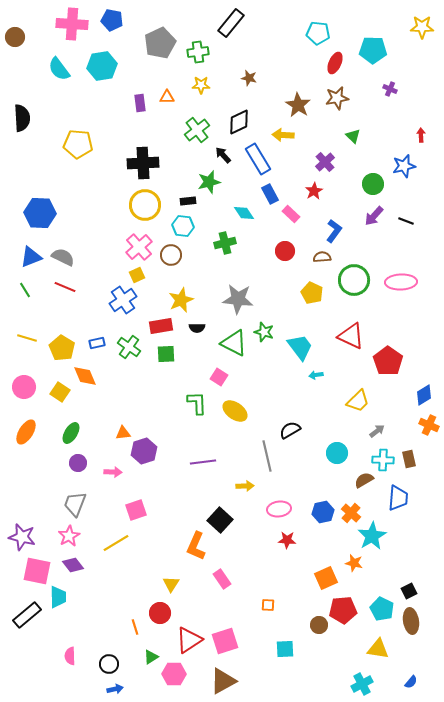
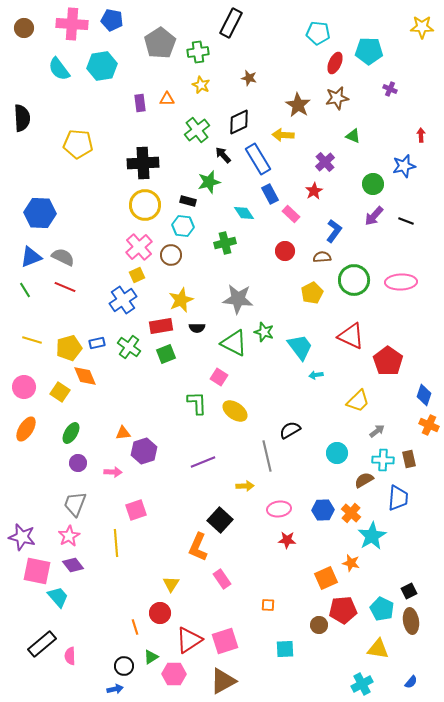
black rectangle at (231, 23): rotated 12 degrees counterclockwise
brown circle at (15, 37): moved 9 px right, 9 px up
gray pentagon at (160, 43): rotated 8 degrees counterclockwise
cyan pentagon at (373, 50): moved 4 px left, 1 px down
yellow star at (201, 85): rotated 24 degrees clockwise
orange triangle at (167, 97): moved 2 px down
green triangle at (353, 136): rotated 21 degrees counterclockwise
black rectangle at (188, 201): rotated 21 degrees clockwise
yellow pentagon at (312, 293): rotated 20 degrees clockwise
yellow line at (27, 338): moved 5 px right, 2 px down
yellow pentagon at (62, 348): moved 7 px right; rotated 25 degrees clockwise
green square at (166, 354): rotated 18 degrees counterclockwise
blue diamond at (424, 395): rotated 40 degrees counterclockwise
orange ellipse at (26, 432): moved 3 px up
purple line at (203, 462): rotated 15 degrees counterclockwise
blue hexagon at (323, 512): moved 2 px up; rotated 10 degrees clockwise
yellow line at (116, 543): rotated 64 degrees counterclockwise
orange L-shape at (196, 546): moved 2 px right, 1 px down
orange star at (354, 563): moved 3 px left
cyan trapezoid at (58, 597): rotated 40 degrees counterclockwise
black rectangle at (27, 615): moved 15 px right, 29 px down
black circle at (109, 664): moved 15 px right, 2 px down
